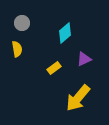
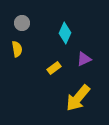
cyan diamond: rotated 25 degrees counterclockwise
